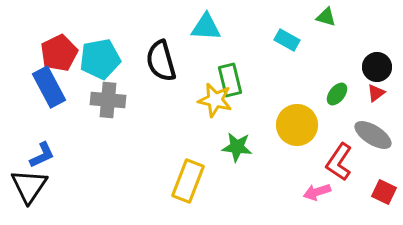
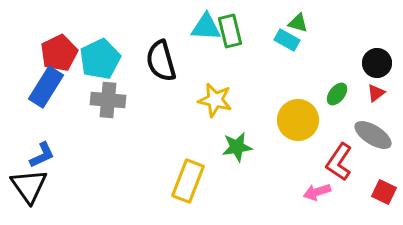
green triangle: moved 28 px left, 6 px down
cyan pentagon: rotated 15 degrees counterclockwise
black circle: moved 4 px up
green rectangle: moved 49 px up
blue rectangle: moved 3 px left; rotated 60 degrees clockwise
yellow circle: moved 1 px right, 5 px up
green star: rotated 16 degrees counterclockwise
black triangle: rotated 9 degrees counterclockwise
